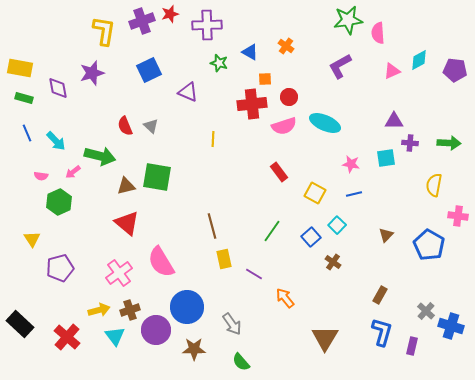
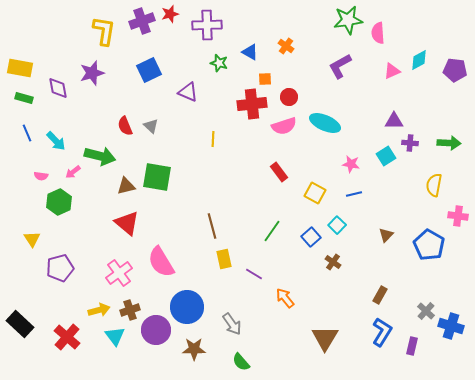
cyan square at (386, 158): moved 2 px up; rotated 24 degrees counterclockwise
blue L-shape at (382, 332): rotated 16 degrees clockwise
